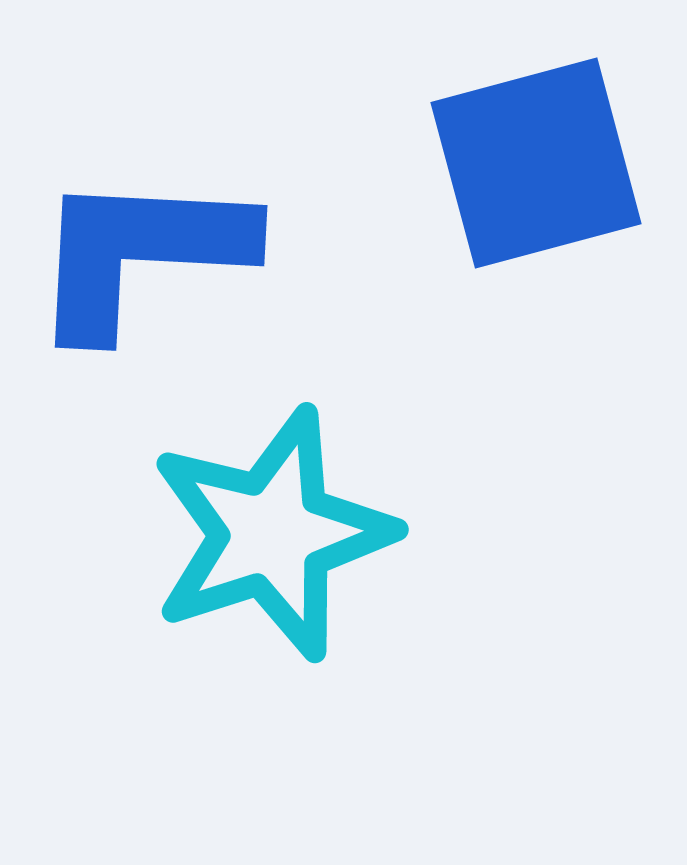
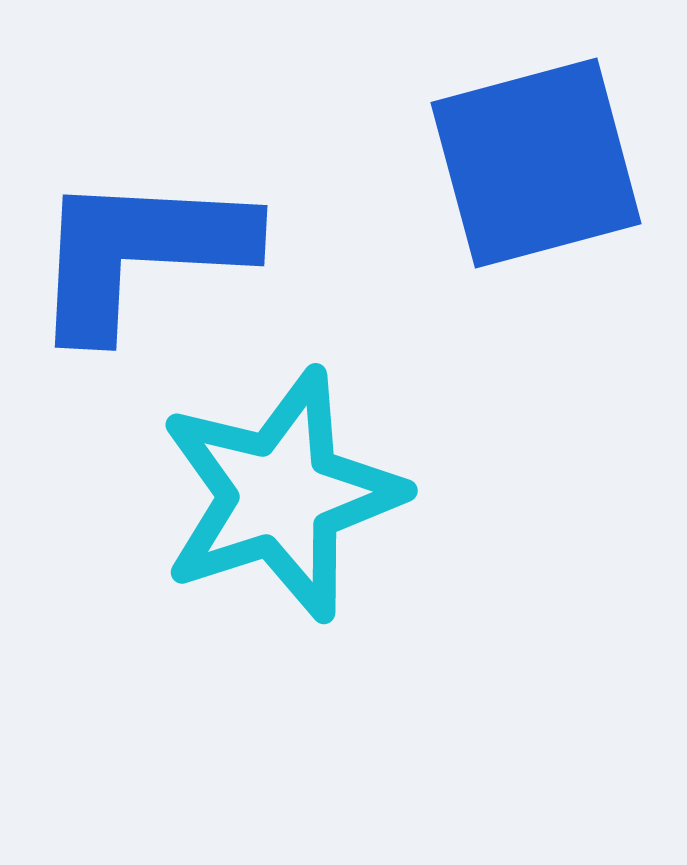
cyan star: moved 9 px right, 39 px up
